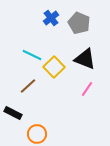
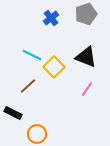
gray pentagon: moved 7 px right, 9 px up; rotated 30 degrees clockwise
black triangle: moved 1 px right, 2 px up
